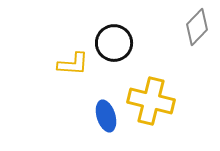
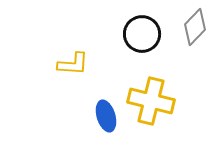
gray diamond: moved 2 px left
black circle: moved 28 px right, 9 px up
